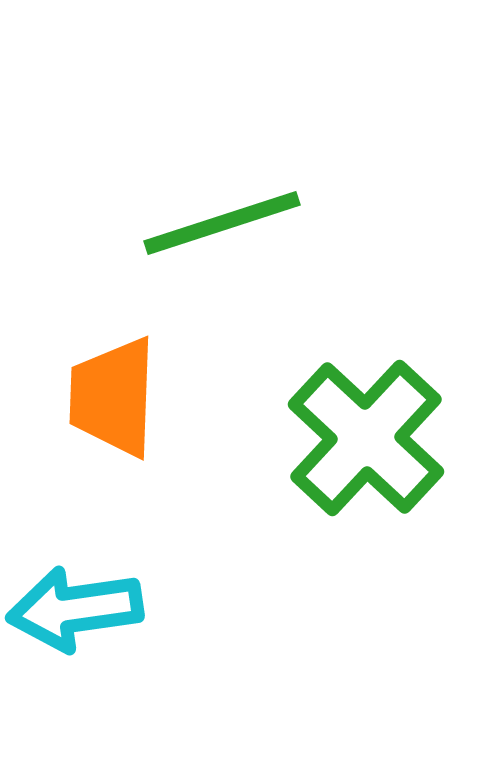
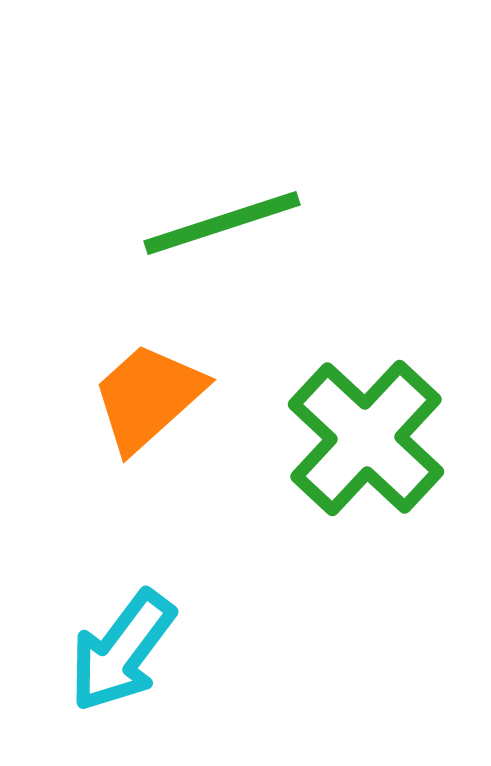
orange trapezoid: moved 35 px right; rotated 46 degrees clockwise
cyan arrow: moved 47 px right, 42 px down; rotated 45 degrees counterclockwise
